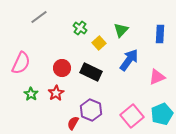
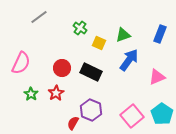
green triangle: moved 2 px right, 5 px down; rotated 28 degrees clockwise
blue rectangle: rotated 18 degrees clockwise
yellow square: rotated 24 degrees counterclockwise
cyan pentagon: rotated 15 degrees counterclockwise
